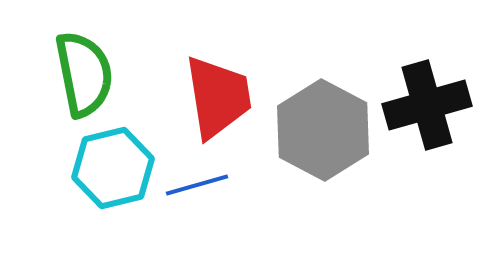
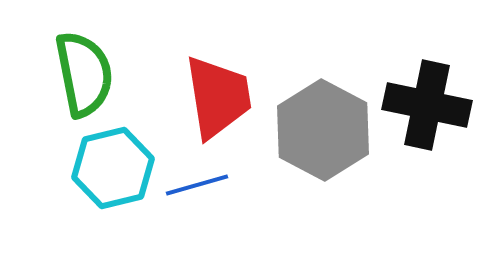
black cross: rotated 28 degrees clockwise
